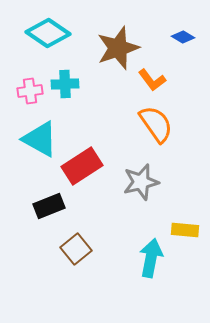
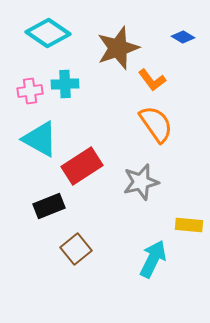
yellow rectangle: moved 4 px right, 5 px up
cyan arrow: moved 2 px right, 1 px down; rotated 15 degrees clockwise
